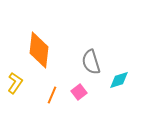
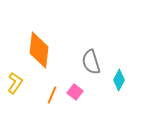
cyan diamond: rotated 45 degrees counterclockwise
pink square: moved 4 px left; rotated 14 degrees counterclockwise
